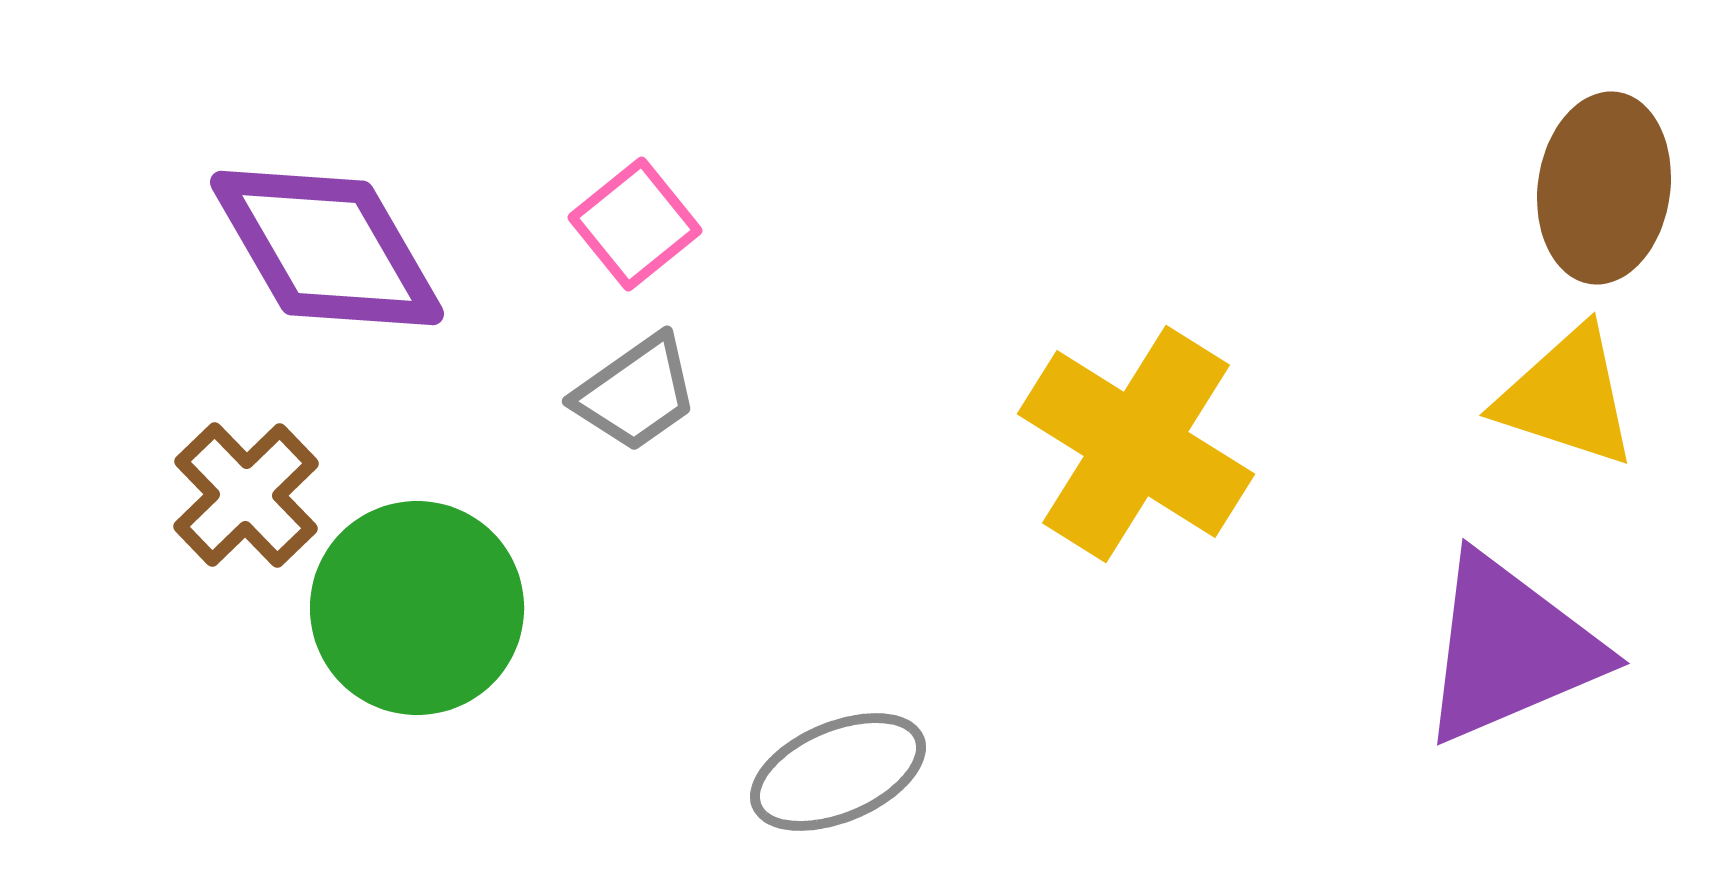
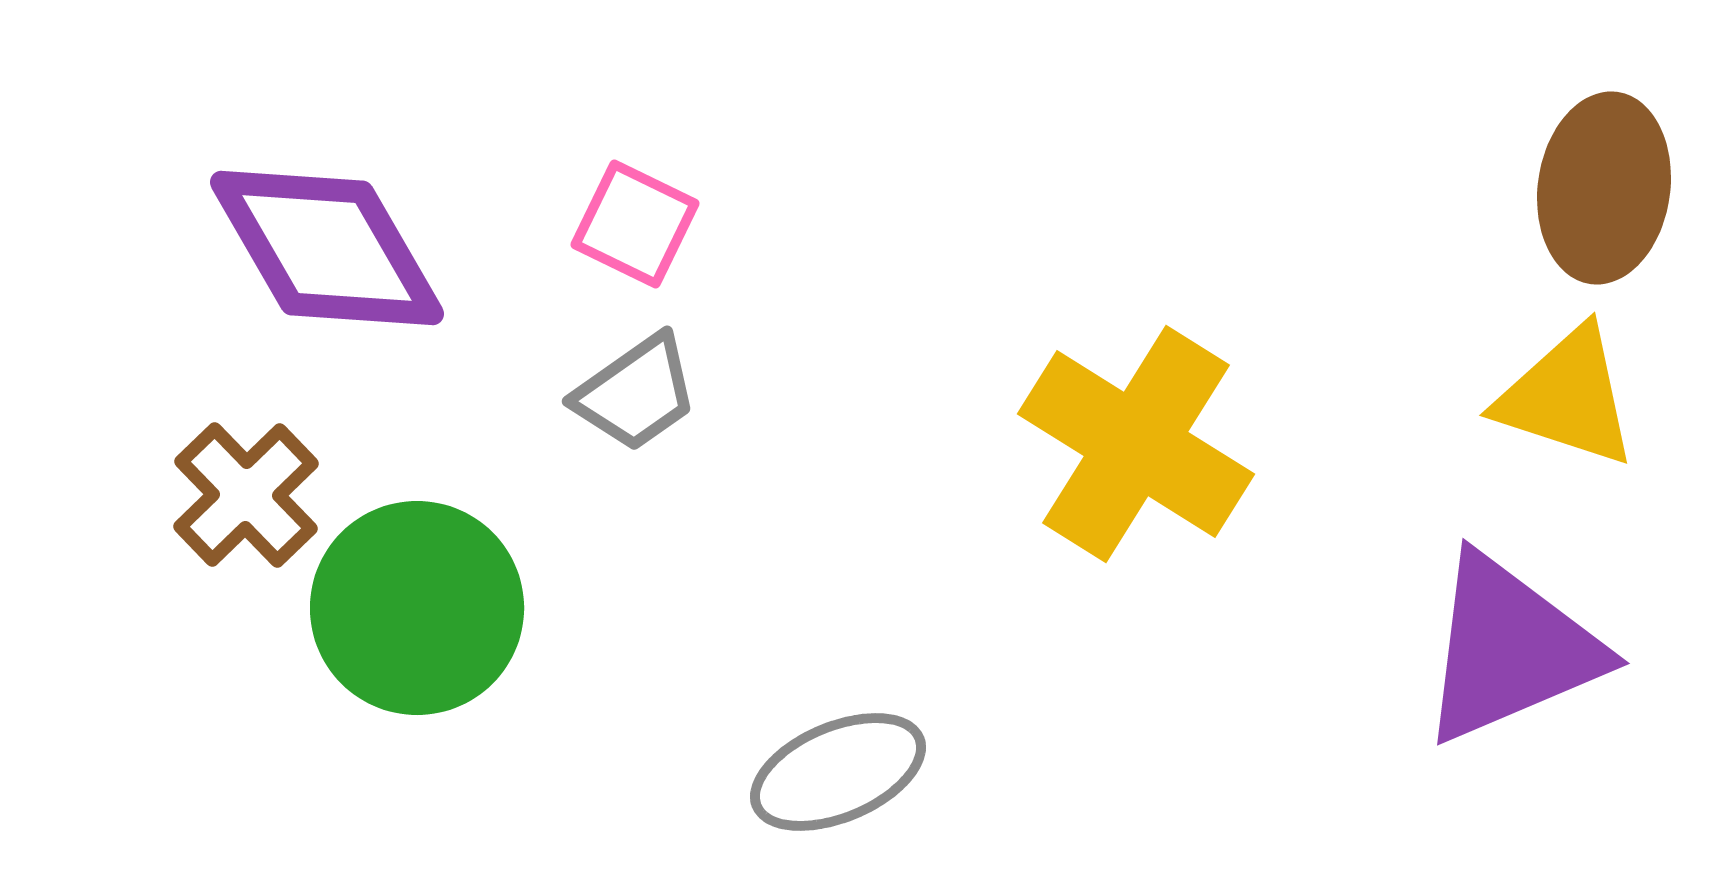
pink square: rotated 25 degrees counterclockwise
